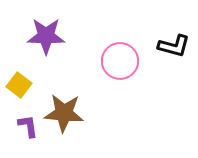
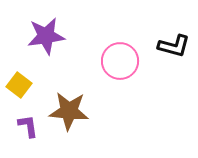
purple star: rotated 9 degrees counterclockwise
brown star: moved 5 px right, 2 px up
